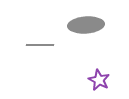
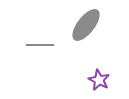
gray ellipse: rotated 48 degrees counterclockwise
